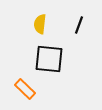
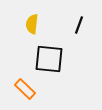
yellow semicircle: moved 8 px left
